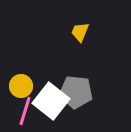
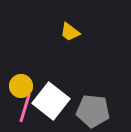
yellow trapezoid: moved 10 px left; rotated 75 degrees counterclockwise
gray pentagon: moved 17 px right, 19 px down
pink line: moved 3 px up
